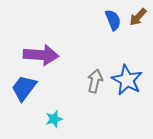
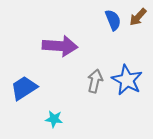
purple arrow: moved 19 px right, 9 px up
blue trapezoid: rotated 20 degrees clockwise
cyan star: rotated 24 degrees clockwise
